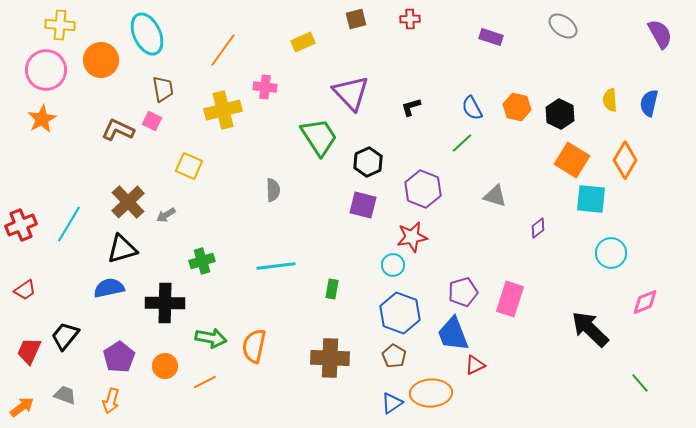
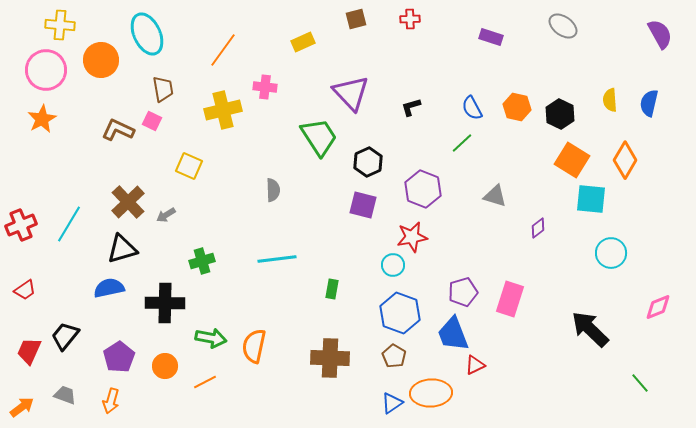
cyan line at (276, 266): moved 1 px right, 7 px up
pink diamond at (645, 302): moved 13 px right, 5 px down
